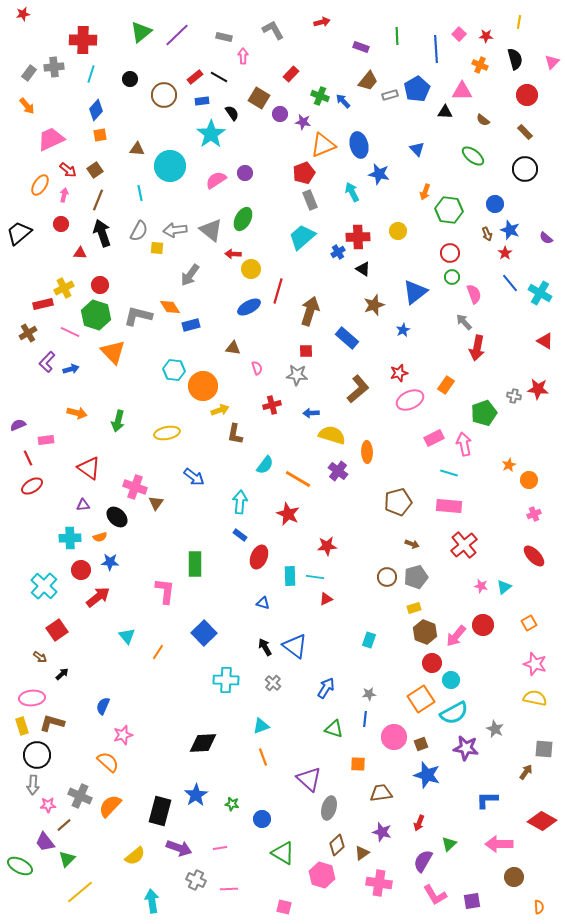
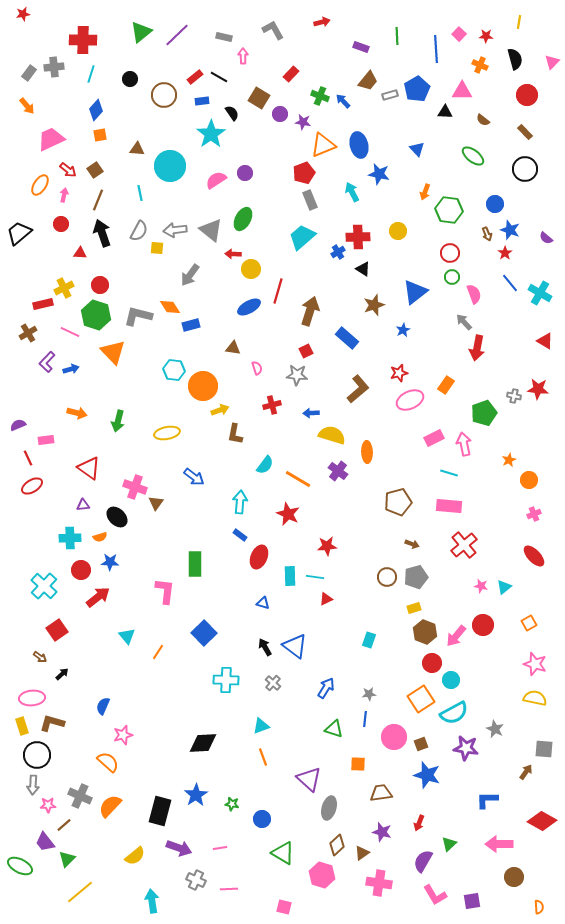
red square at (306, 351): rotated 24 degrees counterclockwise
orange star at (509, 465): moved 5 px up
